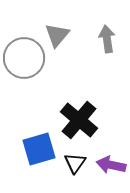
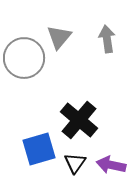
gray triangle: moved 2 px right, 2 px down
